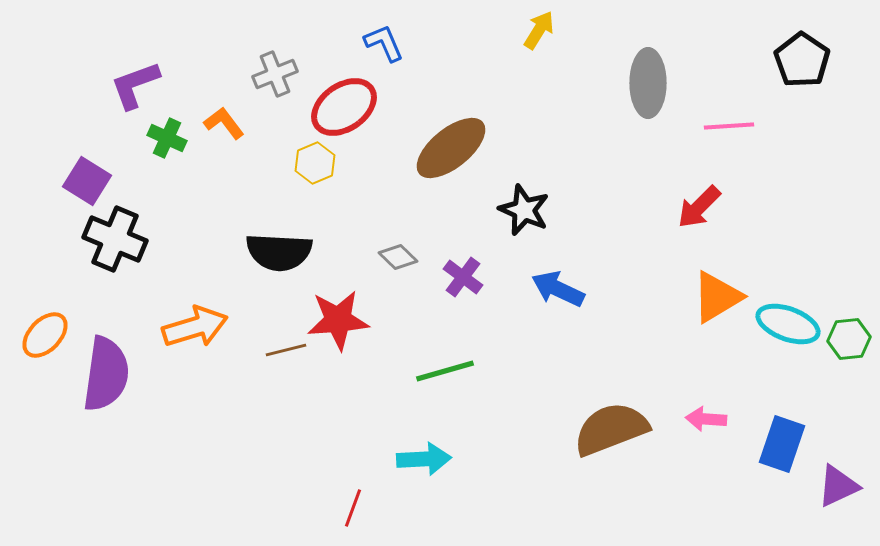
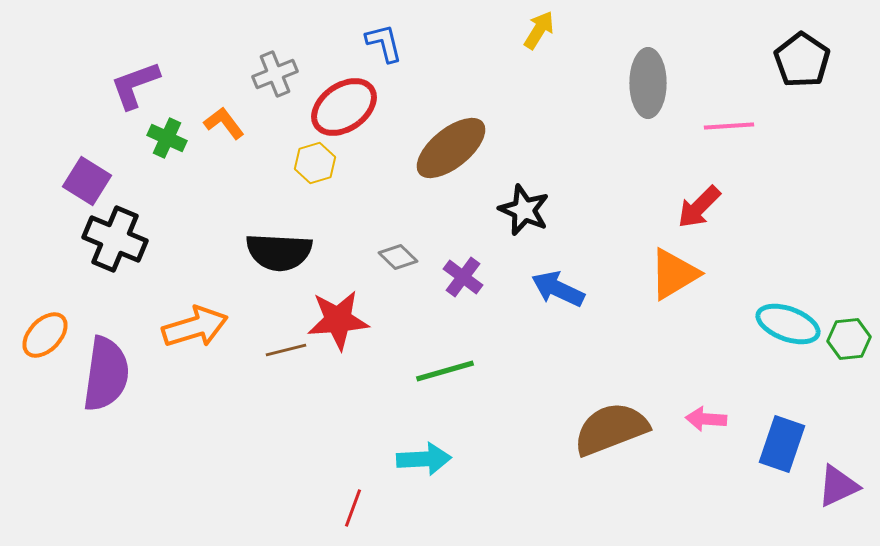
blue L-shape: rotated 9 degrees clockwise
yellow hexagon: rotated 6 degrees clockwise
orange triangle: moved 43 px left, 23 px up
